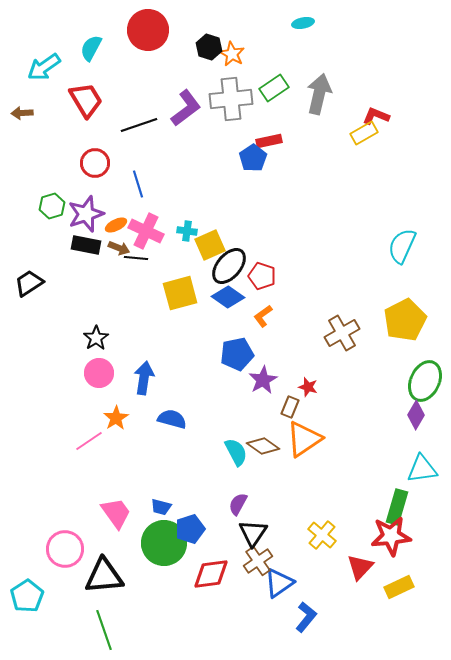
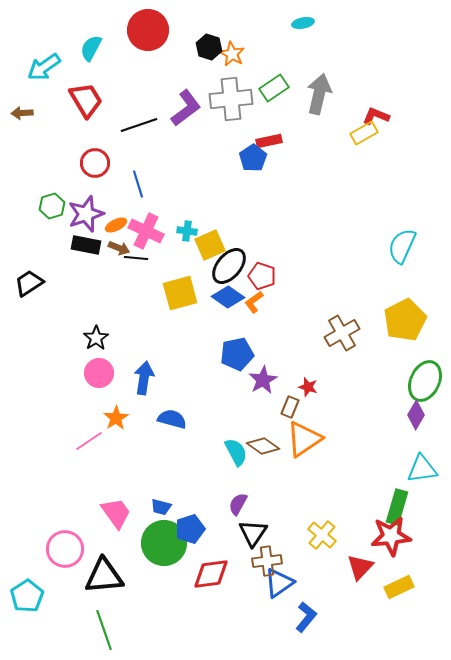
orange L-shape at (263, 316): moved 9 px left, 14 px up
brown cross at (258, 561): moved 9 px right; rotated 28 degrees clockwise
